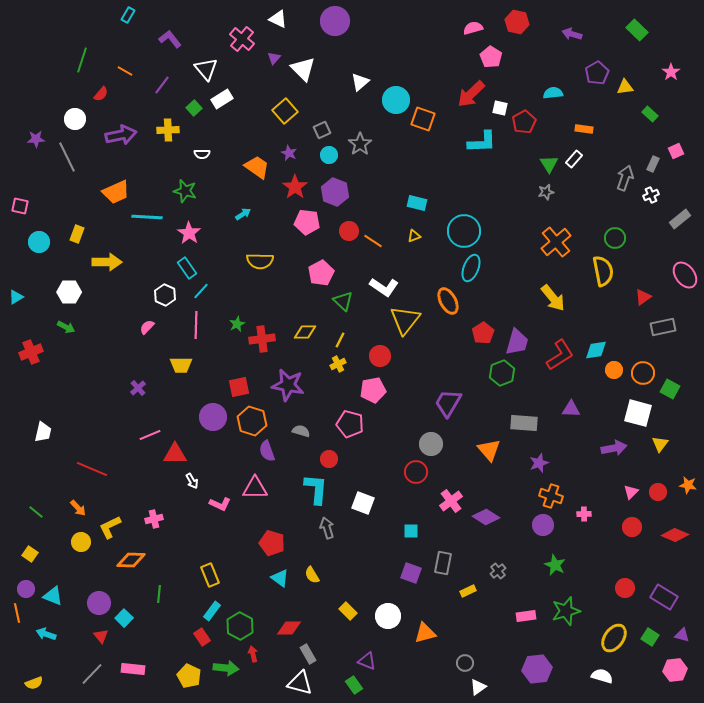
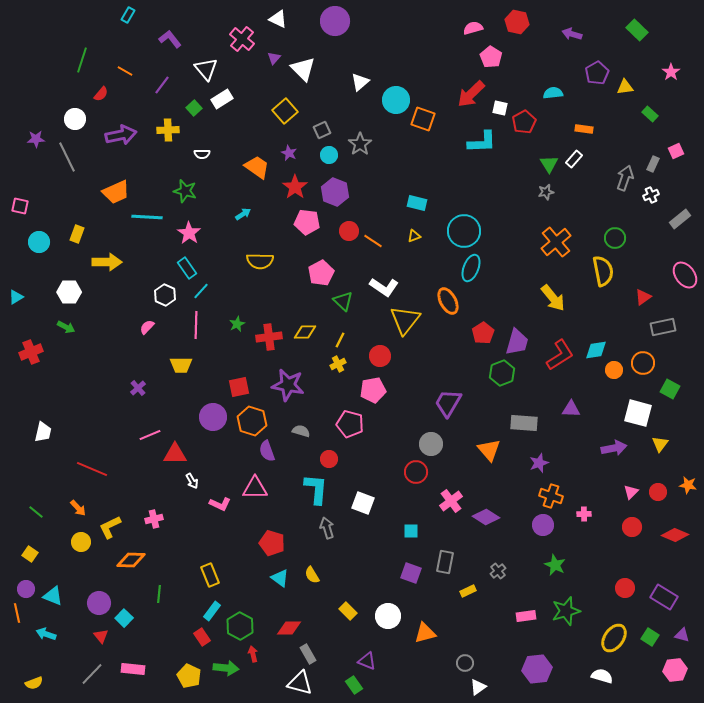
red cross at (262, 339): moved 7 px right, 2 px up
orange circle at (643, 373): moved 10 px up
gray rectangle at (443, 563): moved 2 px right, 1 px up
